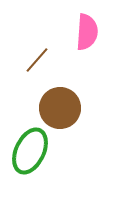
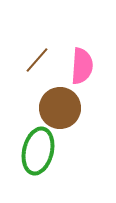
pink semicircle: moved 5 px left, 34 px down
green ellipse: moved 8 px right; rotated 12 degrees counterclockwise
